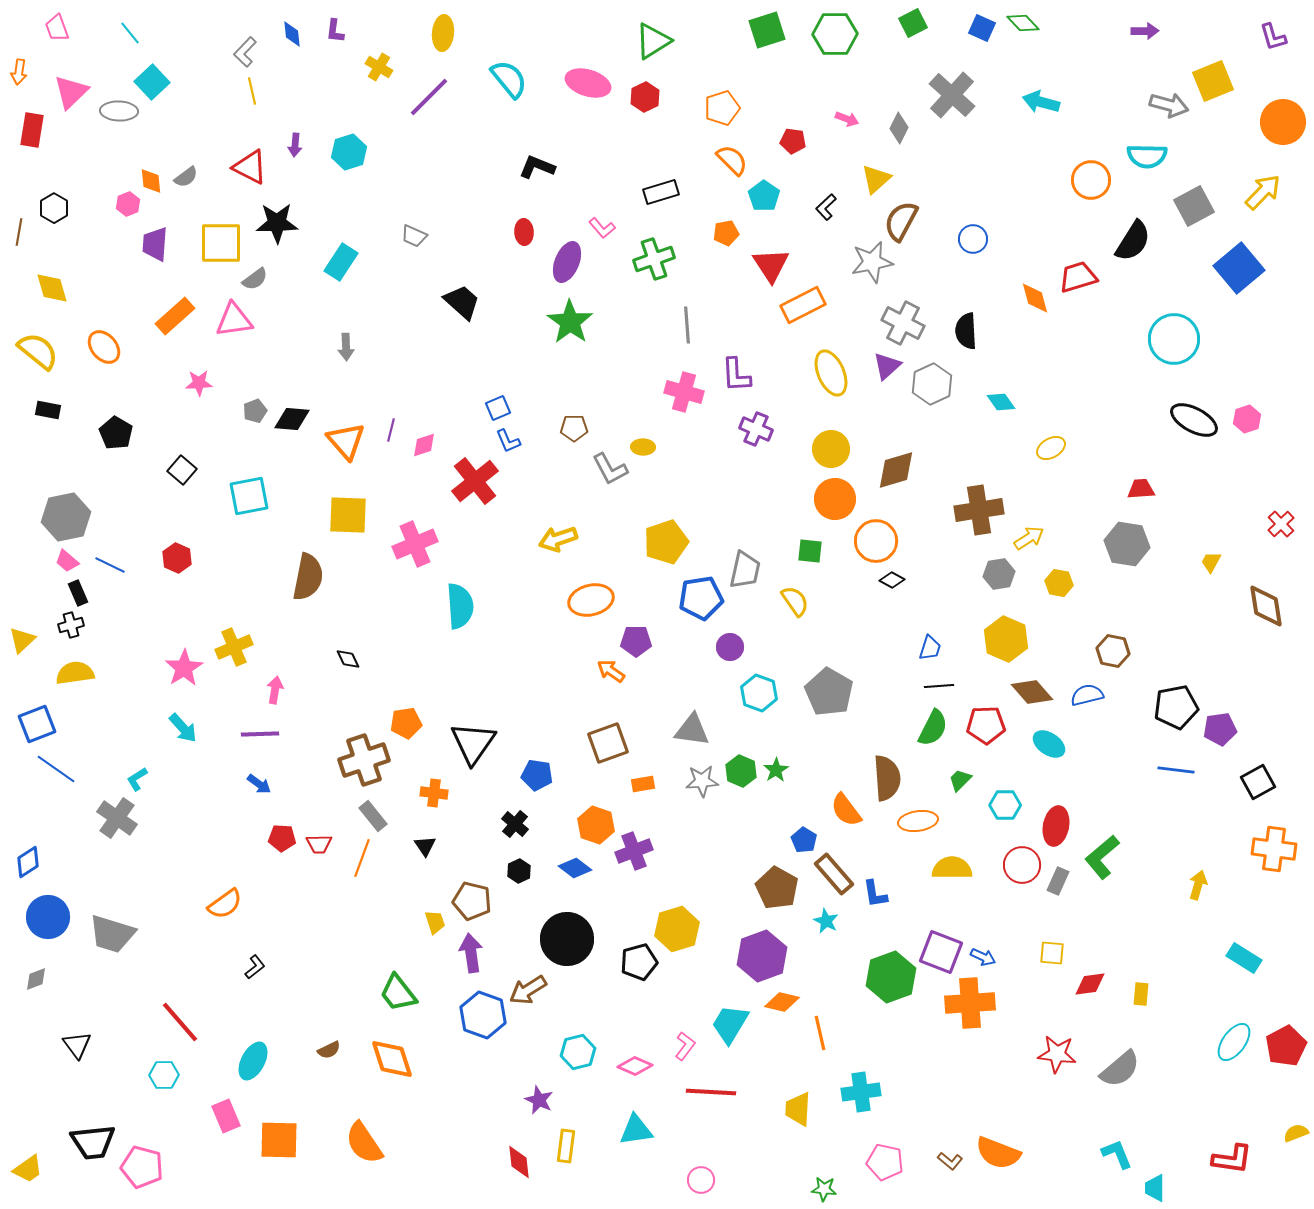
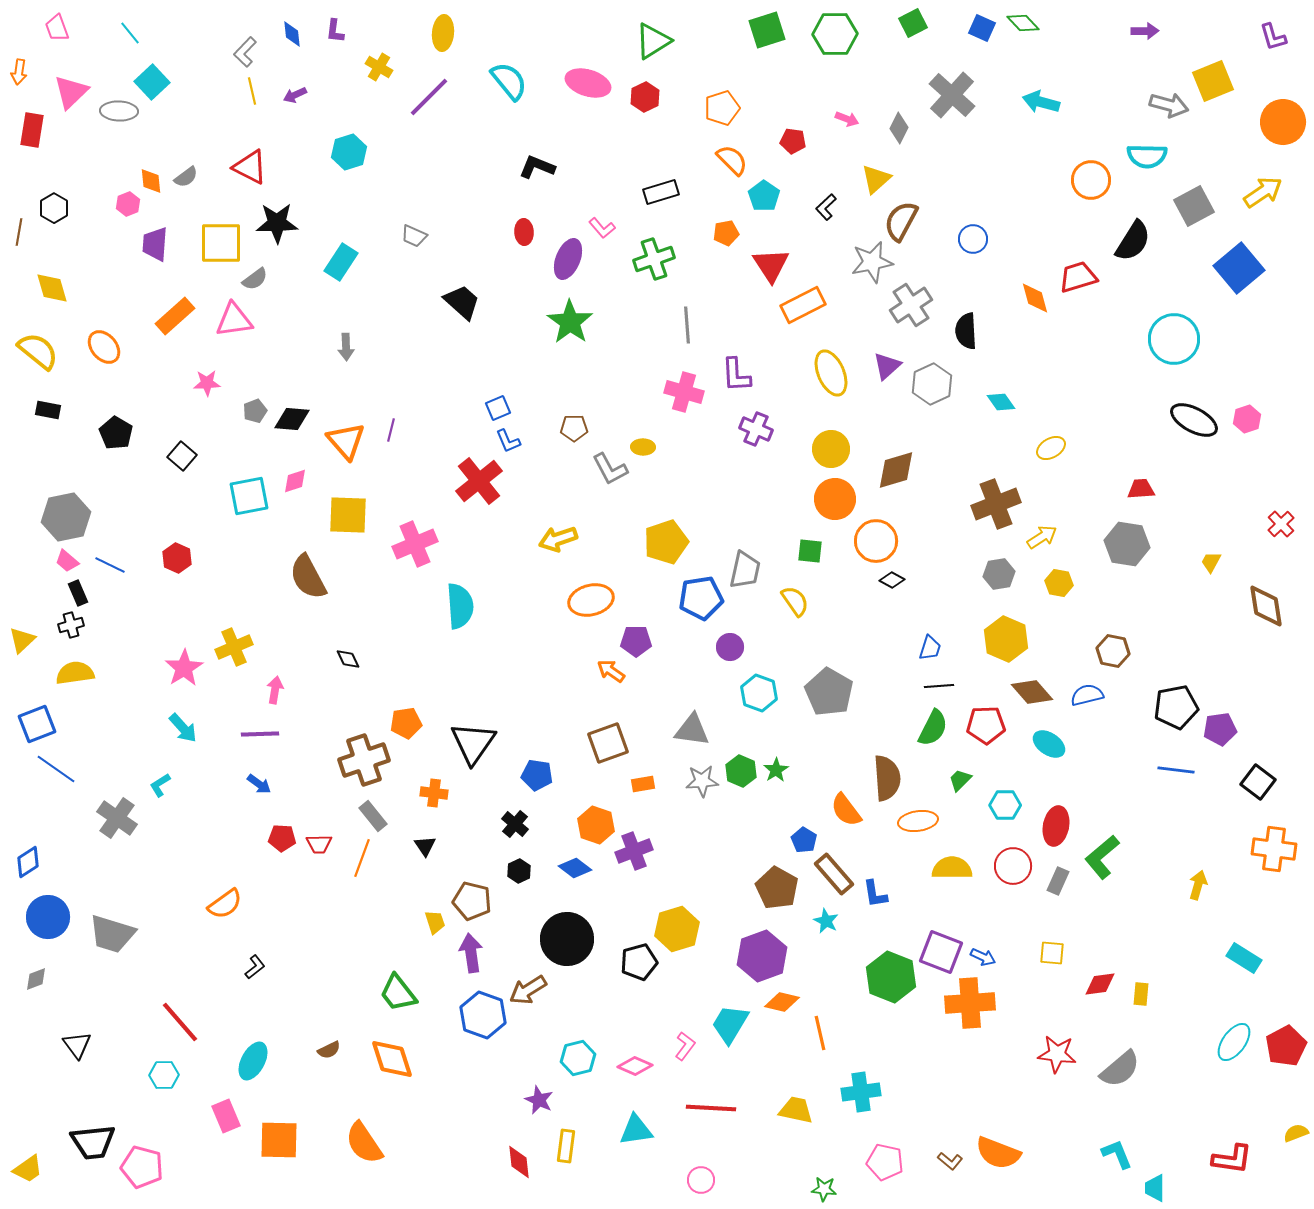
cyan semicircle at (509, 79): moved 2 px down
purple arrow at (295, 145): moved 50 px up; rotated 60 degrees clockwise
yellow arrow at (1263, 192): rotated 12 degrees clockwise
purple ellipse at (567, 262): moved 1 px right, 3 px up
gray cross at (903, 323): moved 8 px right, 18 px up; rotated 30 degrees clockwise
pink star at (199, 383): moved 8 px right
pink diamond at (424, 445): moved 129 px left, 36 px down
black square at (182, 470): moved 14 px up
red cross at (475, 481): moved 4 px right
brown cross at (979, 510): moved 17 px right, 6 px up; rotated 12 degrees counterclockwise
yellow arrow at (1029, 538): moved 13 px right, 1 px up
brown semicircle at (308, 577): rotated 141 degrees clockwise
cyan L-shape at (137, 779): moved 23 px right, 6 px down
black square at (1258, 782): rotated 24 degrees counterclockwise
red circle at (1022, 865): moved 9 px left, 1 px down
green hexagon at (891, 977): rotated 18 degrees counterclockwise
red diamond at (1090, 984): moved 10 px right
cyan hexagon at (578, 1052): moved 6 px down
red line at (711, 1092): moved 16 px down
yellow trapezoid at (798, 1109): moved 2 px left, 1 px down; rotated 99 degrees clockwise
